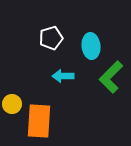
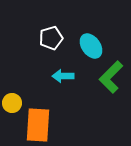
cyan ellipse: rotated 30 degrees counterclockwise
yellow circle: moved 1 px up
orange rectangle: moved 1 px left, 4 px down
